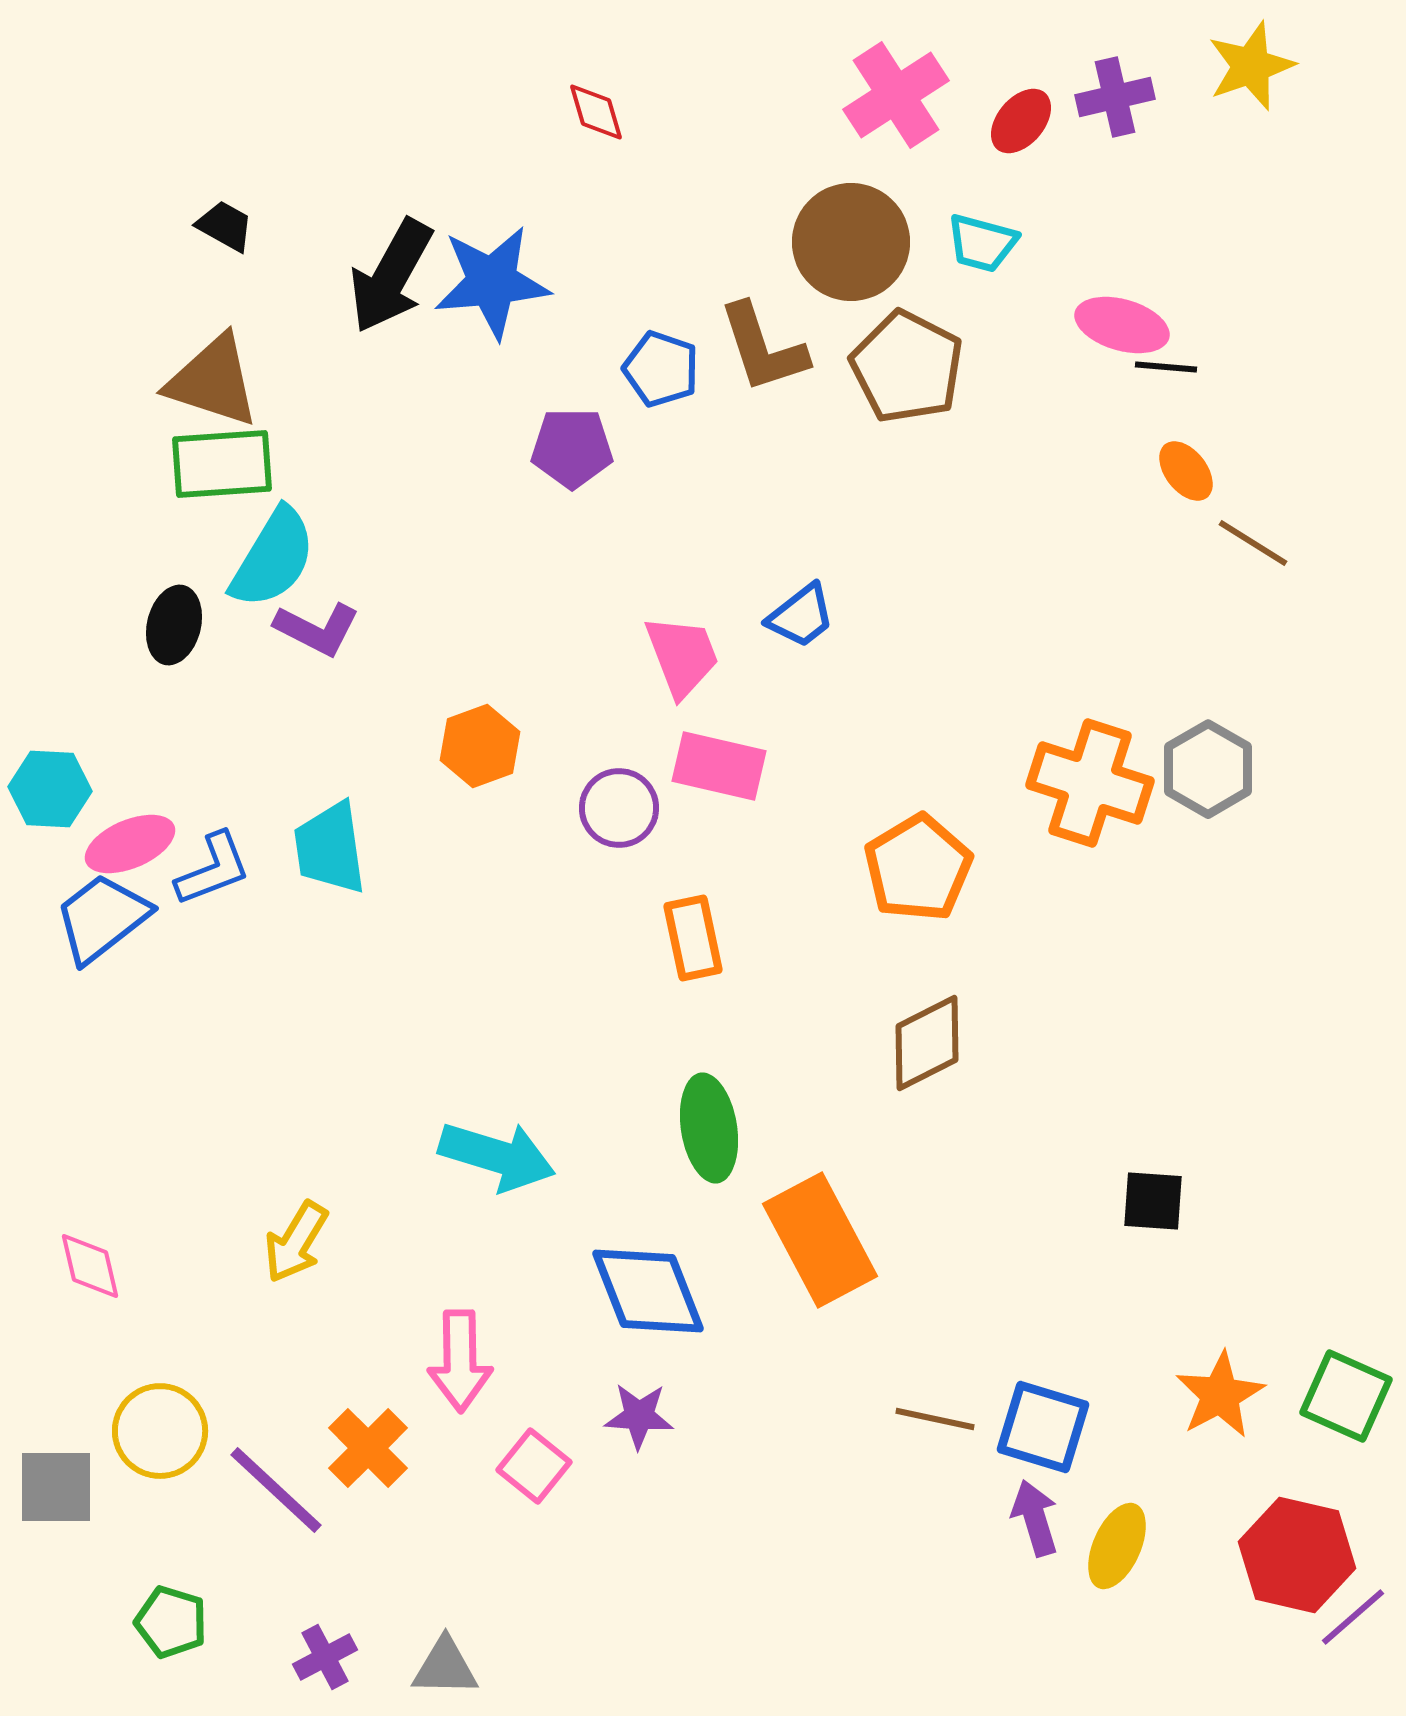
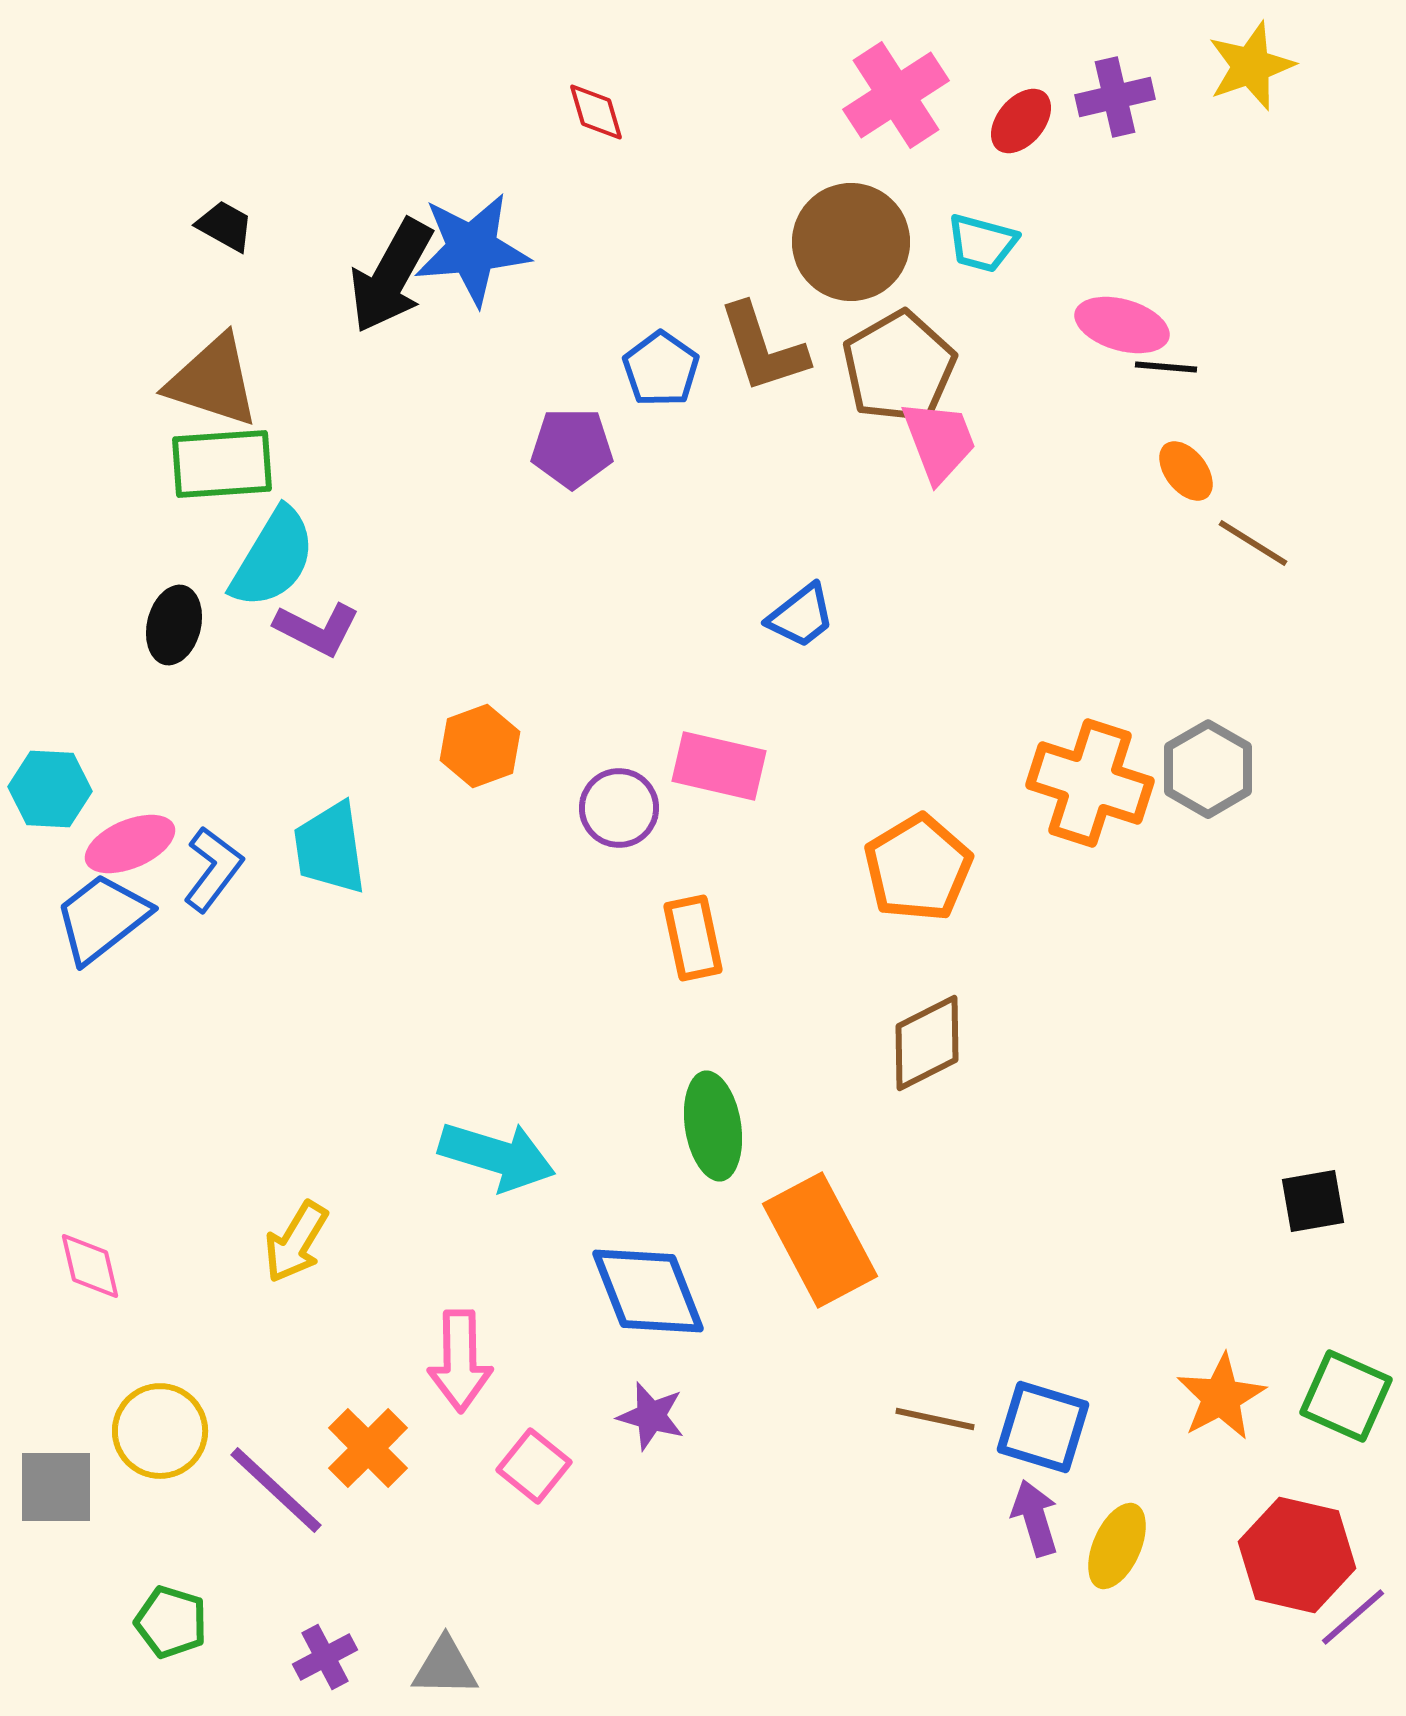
blue star at (492, 282): moved 20 px left, 33 px up
brown pentagon at (907, 367): moved 8 px left; rotated 15 degrees clockwise
blue pentagon at (661, 369): rotated 16 degrees clockwise
pink trapezoid at (682, 656): moved 257 px right, 215 px up
blue L-shape at (213, 869): rotated 32 degrees counterclockwise
green ellipse at (709, 1128): moved 4 px right, 2 px up
black square at (1153, 1201): moved 160 px right; rotated 14 degrees counterclockwise
orange star at (1220, 1395): moved 1 px right, 2 px down
purple star at (639, 1416): moved 12 px right; rotated 12 degrees clockwise
